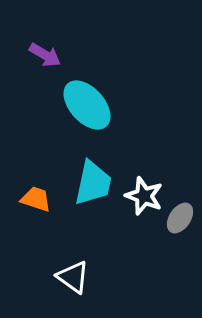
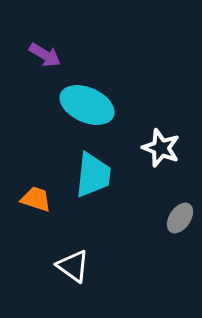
cyan ellipse: rotated 24 degrees counterclockwise
cyan trapezoid: moved 8 px up; rotated 6 degrees counterclockwise
white star: moved 17 px right, 48 px up
white triangle: moved 11 px up
